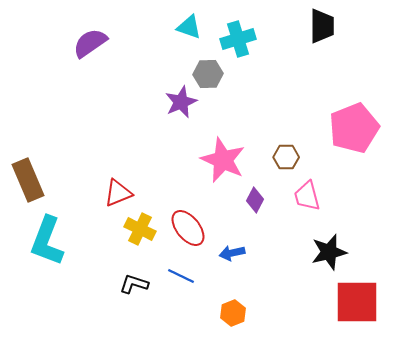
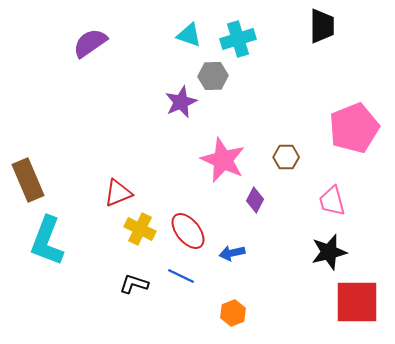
cyan triangle: moved 8 px down
gray hexagon: moved 5 px right, 2 px down
pink trapezoid: moved 25 px right, 5 px down
red ellipse: moved 3 px down
